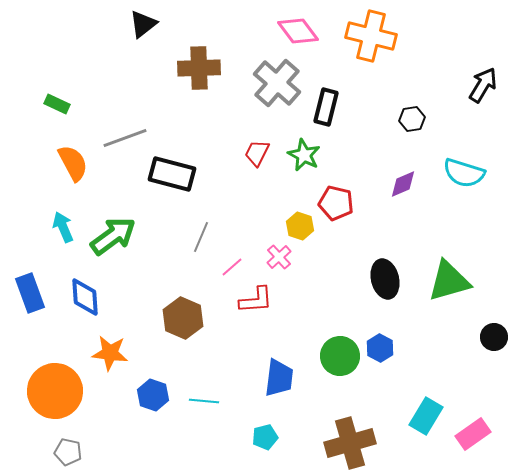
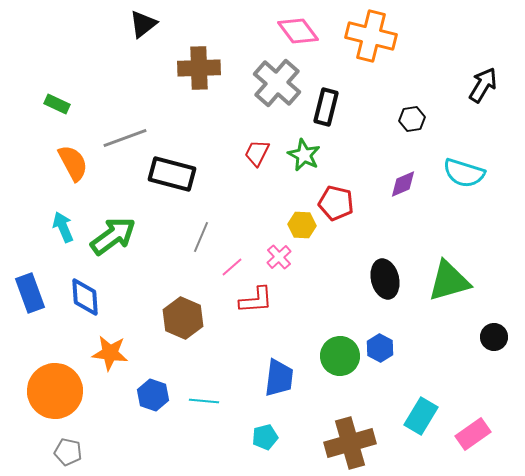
yellow hexagon at (300, 226): moved 2 px right, 1 px up; rotated 16 degrees counterclockwise
cyan rectangle at (426, 416): moved 5 px left
